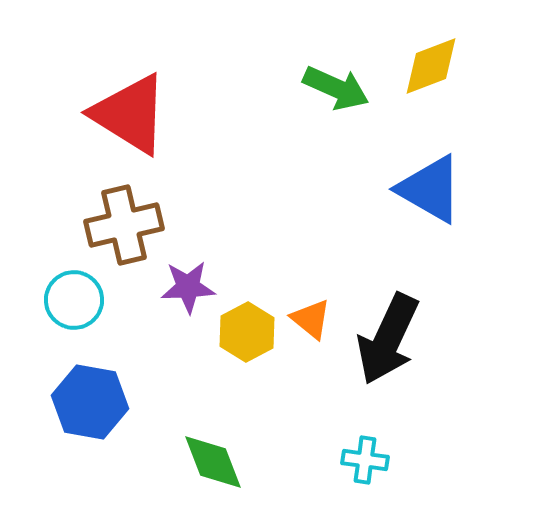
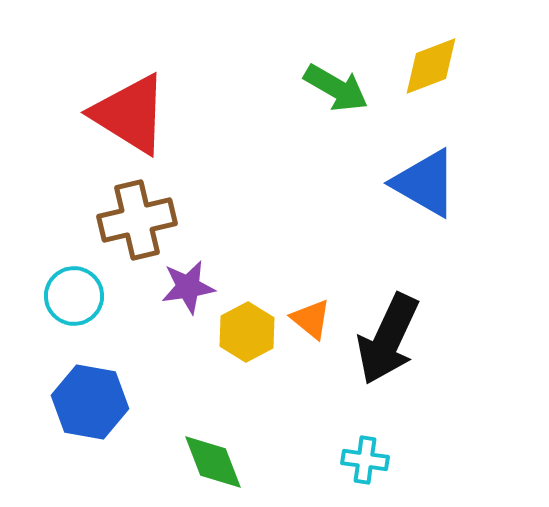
green arrow: rotated 6 degrees clockwise
blue triangle: moved 5 px left, 6 px up
brown cross: moved 13 px right, 5 px up
purple star: rotated 6 degrees counterclockwise
cyan circle: moved 4 px up
